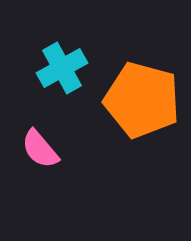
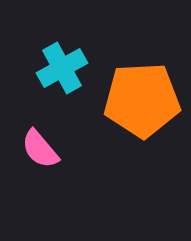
orange pentagon: rotated 18 degrees counterclockwise
